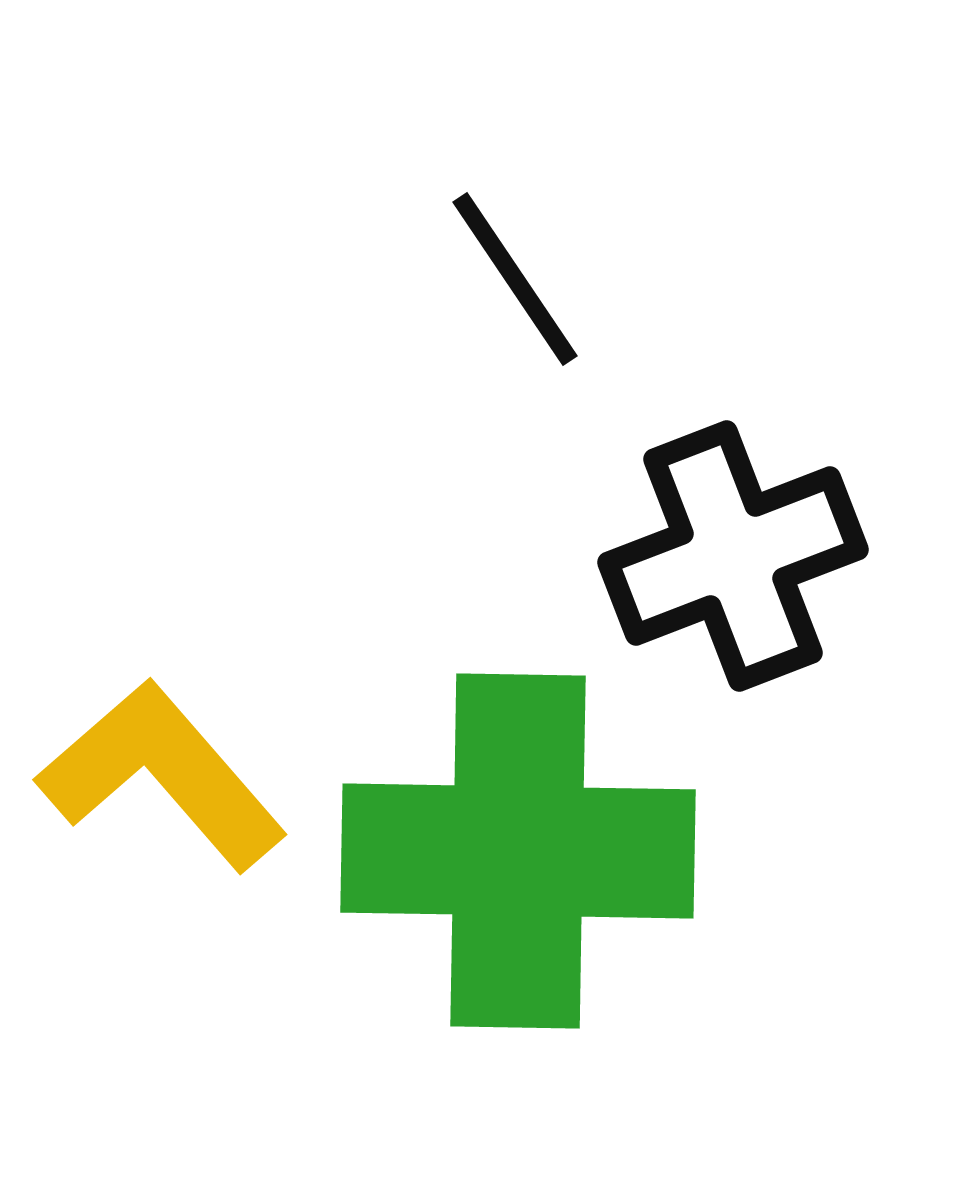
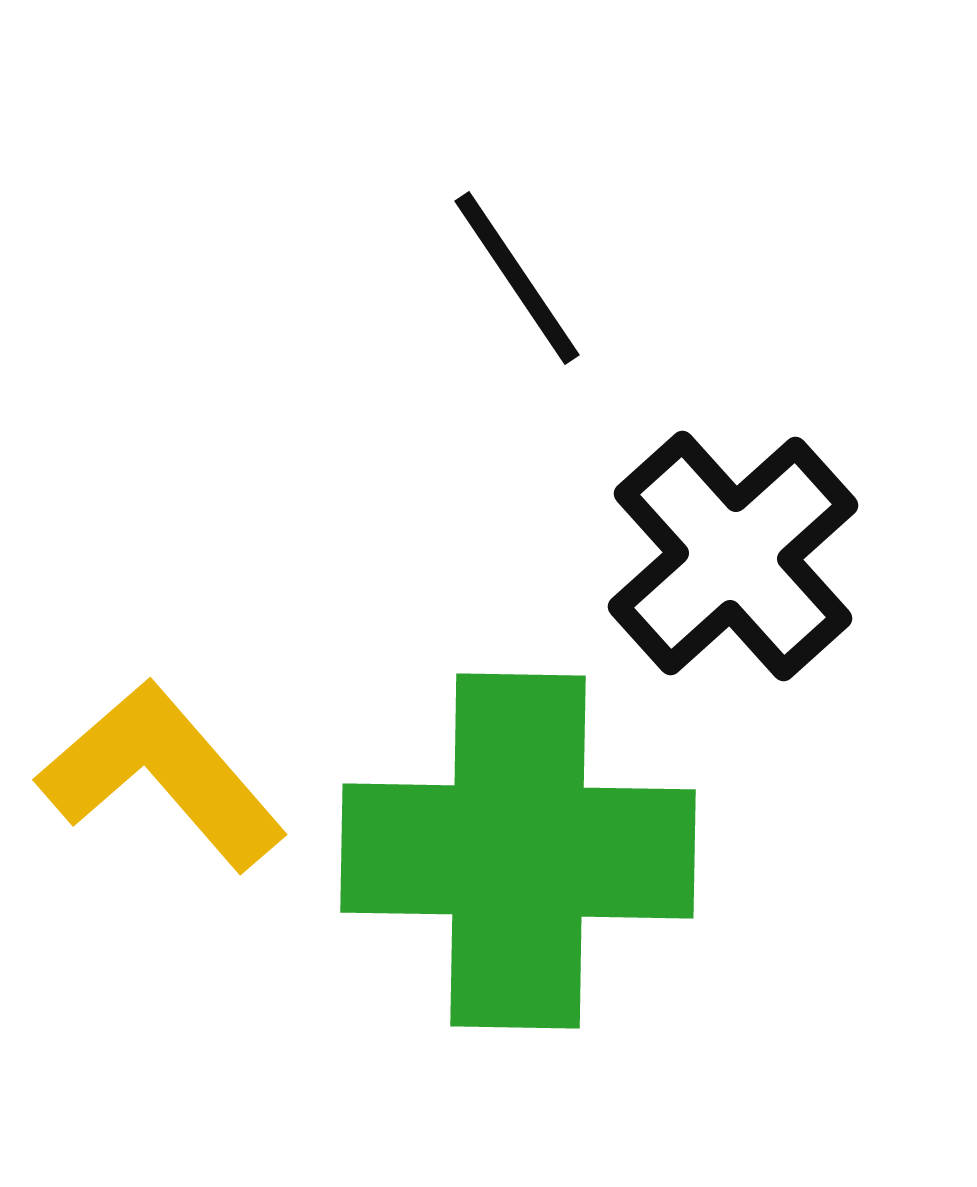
black line: moved 2 px right, 1 px up
black cross: rotated 21 degrees counterclockwise
